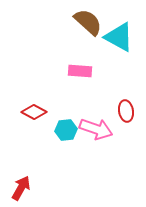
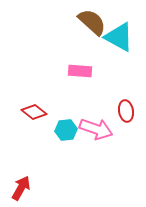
brown semicircle: moved 4 px right
red diamond: rotated 10 degrees clockwise
